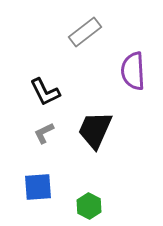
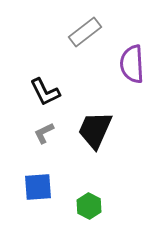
purple semicircle: moved 1 px left, 7 px up
